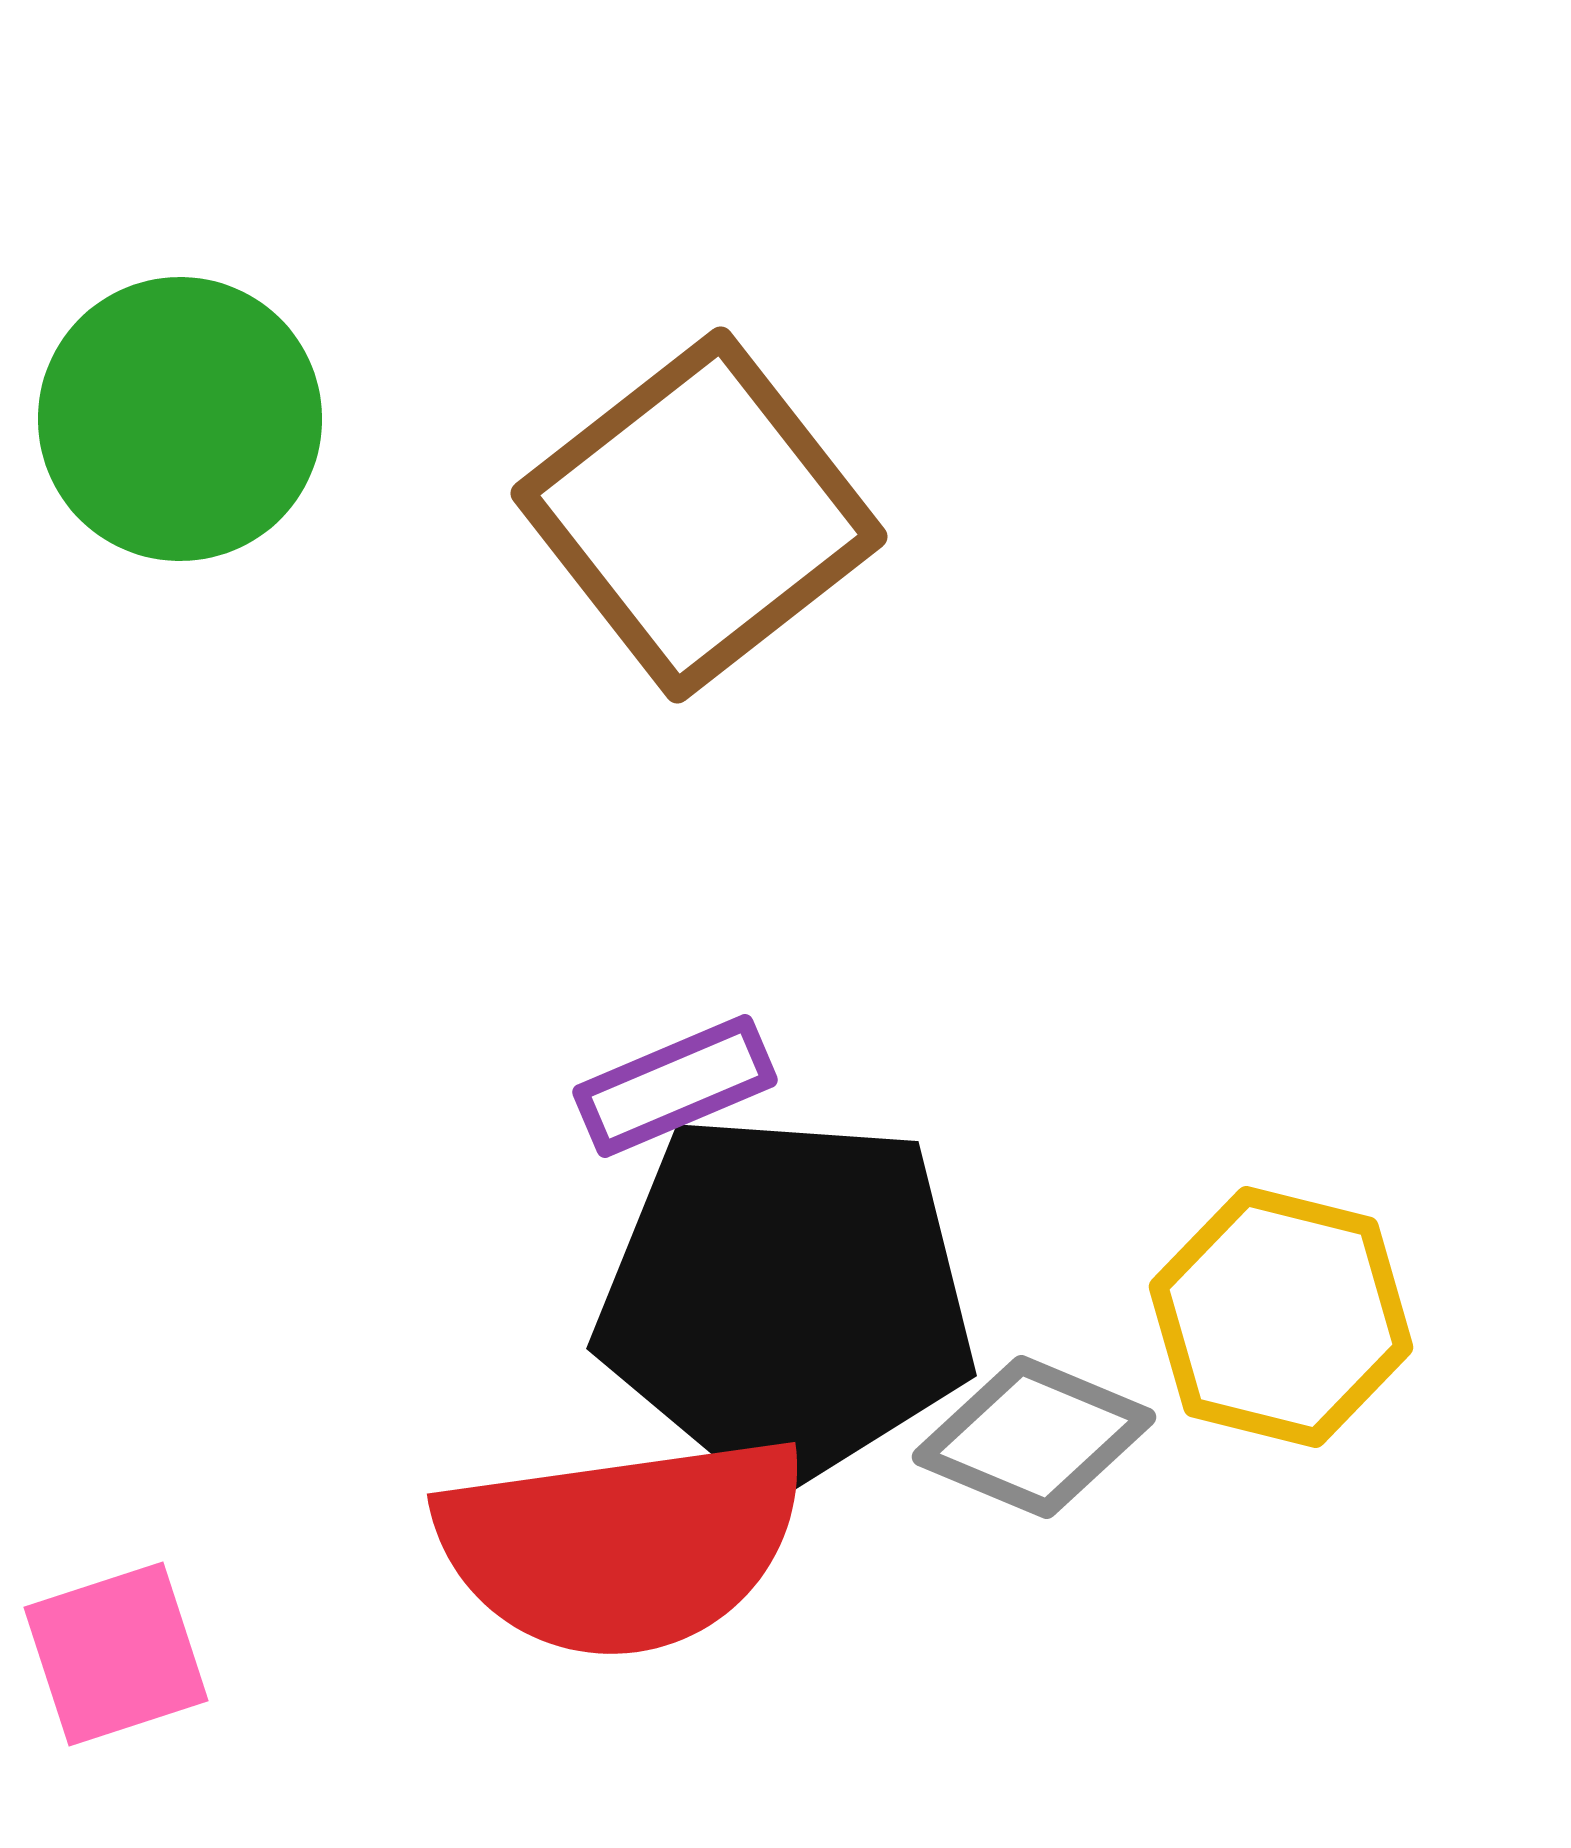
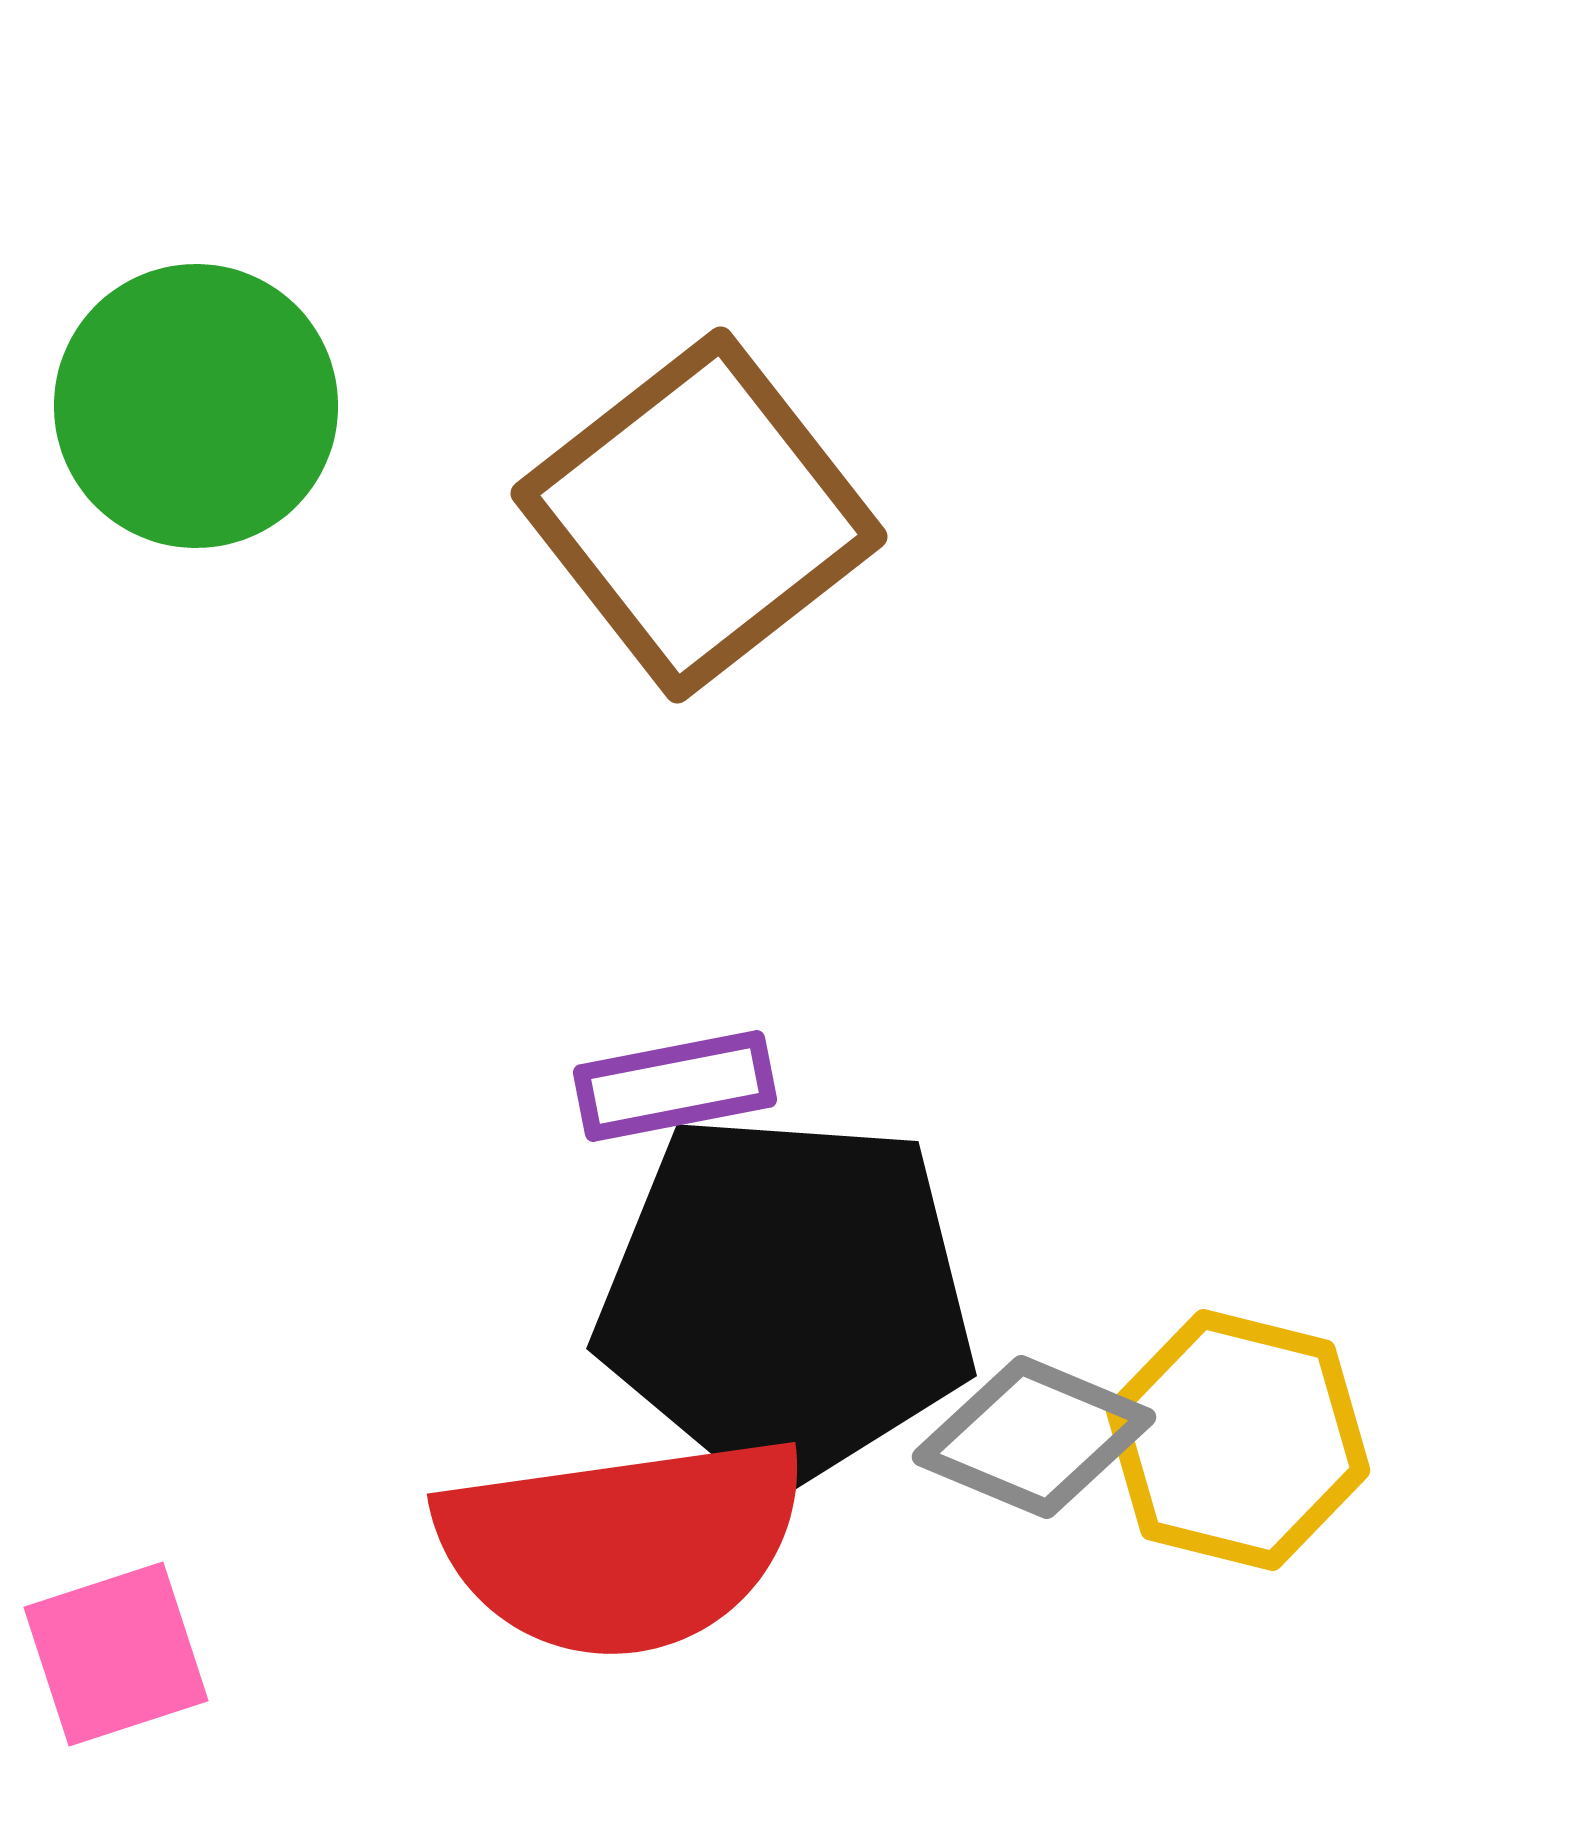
green circle: moved 16 px right, 13 px up
purple rectangle: rotated 12 degrees clockwise
yellow hexagon: moved 43 px left, 123 px down
